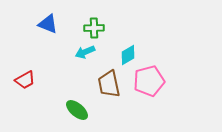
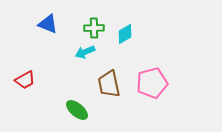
cyan diamond: moved 3 px left, 21 px up
pink pentagon: moved 3 px right, 2 px down
